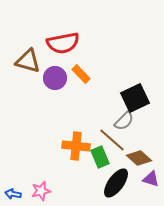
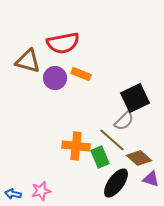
orange rectangle: rotated 24 degrees counterclockwise
